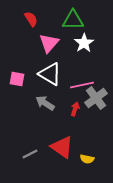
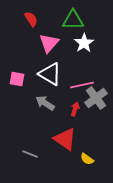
red triangle: moved 3 px right, 8 px up
gray line: rotated 49 degrees clockwise
yellow semicircle: rotated 24 degrees clockwise
